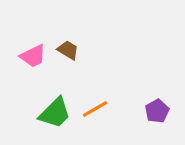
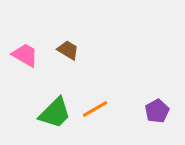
pink trapezoid: moved 8 px left, 1 px up; rotated 124 degrees counterclockwise
